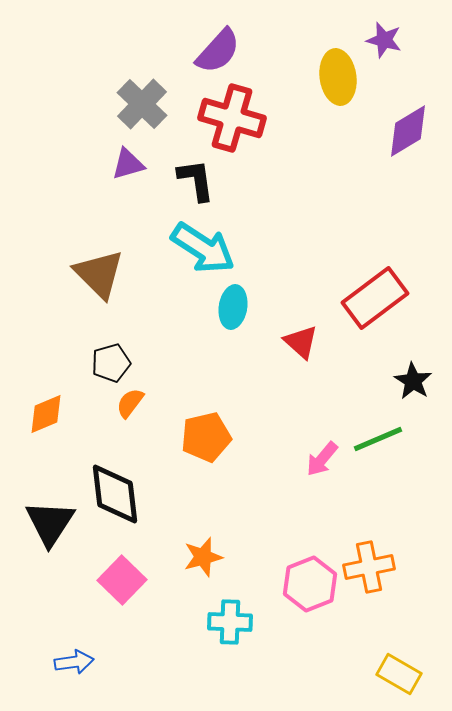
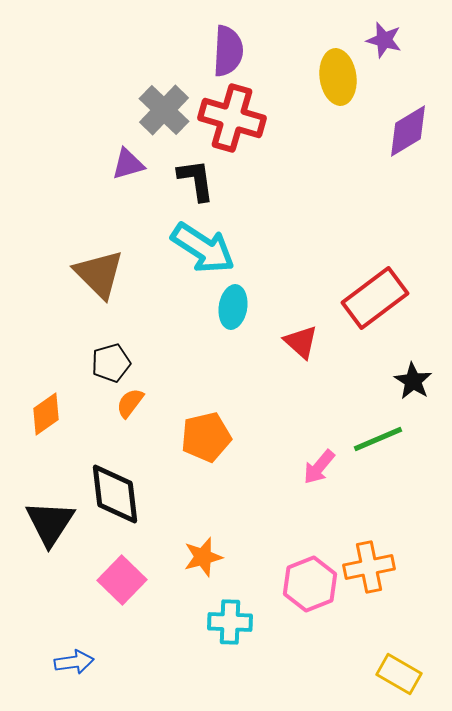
purple semicircle: moved 10 px right; rotated 39 degrees counterclockwise
gray cross: moved 22 px right, 6 px down
orange diamond: rotated 12 degrees counterclockwise
pink arrow: moved 3 px left, 8 px down
